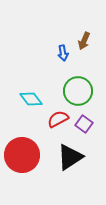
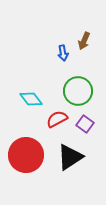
red semicircle: moved 1 px left
purple square: moved 1 px right
red circle: moved 4 px right
